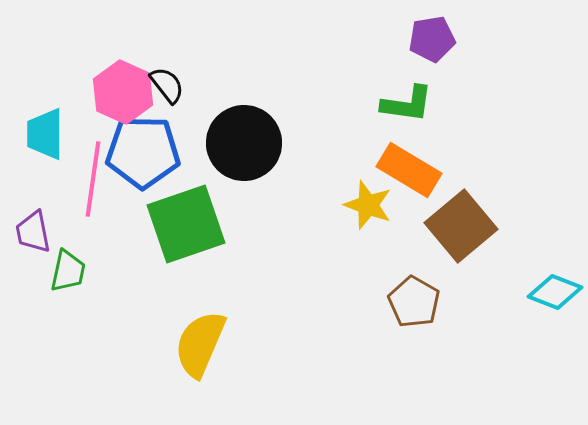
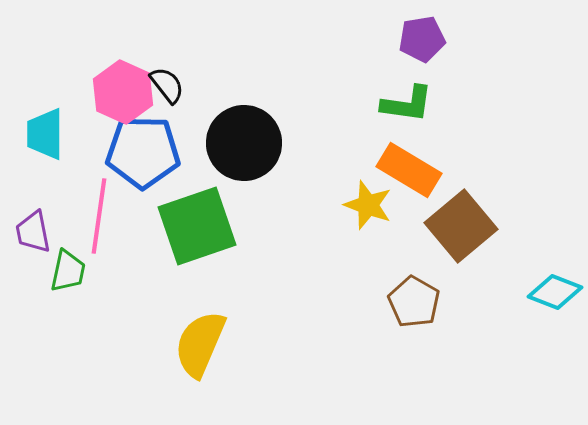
purple pentagon: moved 10 px left
pink line: moved 6 px right, 37 px down
green square: moved 11 px right, 2 px down
